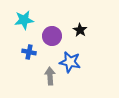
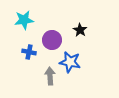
purple circle: moved 4 px down
